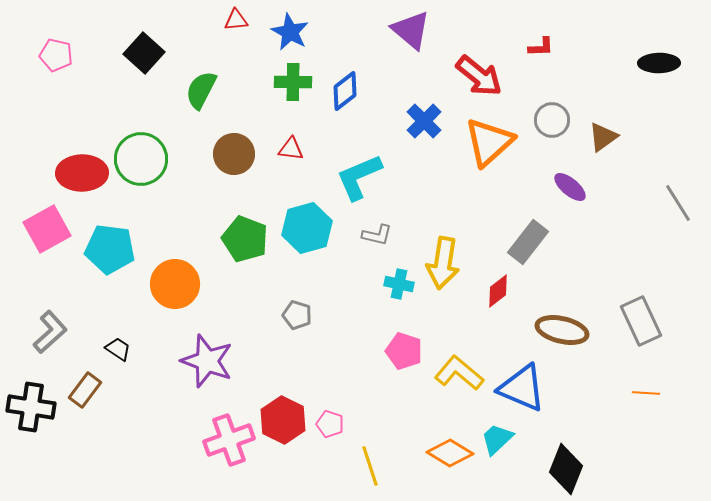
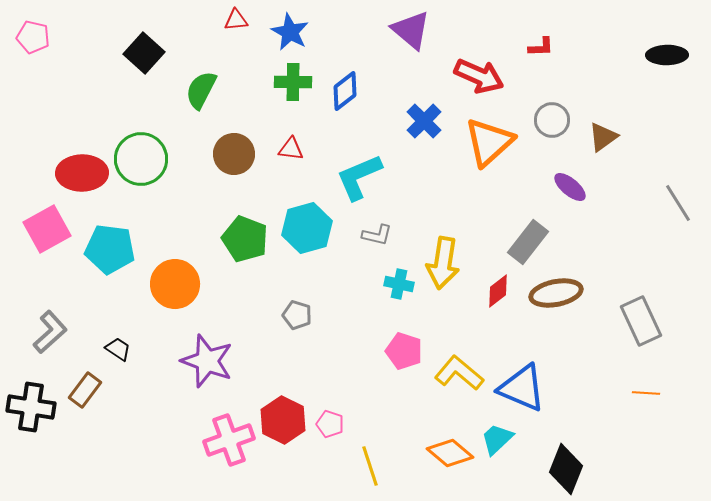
pink pentagon at (56, 55): moved 23 px left, 18 px up
black ellipse at (659, 63): moved 8 px right, 8 px up
red arrow at (479, 76): rotated 15 degrees counterclockwise
brown ellipse at (562, 330): moved 6 px left, 37 px up; rotated 24 degrees counterclockwise
orange diamond at (450, 453): rotated 9 degrees clockwise
